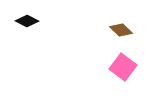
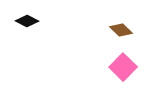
pink square: rotated 8 degrees clockwise
